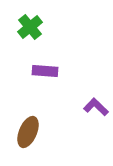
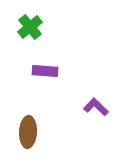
brown ellipse: rotated 20 degrees counterclockwise
